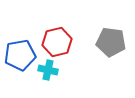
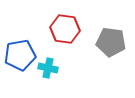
red hexagon: moved 8 px right, 13 px up; rotated 20 degrees clockwise
cyan cross: moved 2 px up
